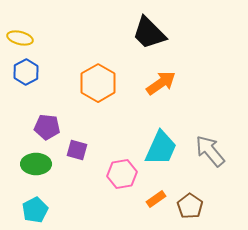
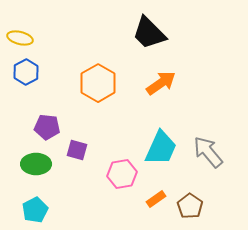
gray arrow: moved 2 px left, 1 px down
